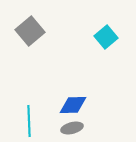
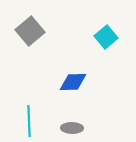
blue diamond: moved 23 px up
gray ellipse: rotated 15 degrees clockwise
